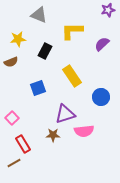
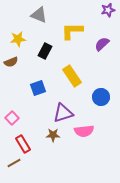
purple triangle: moved 2 px left, 1 px up
